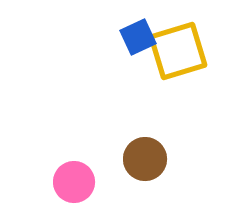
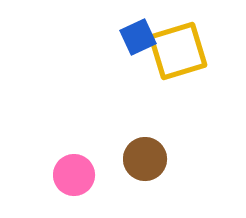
pink circle: moved 7 px up
